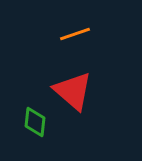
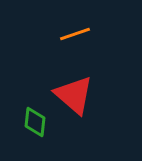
red triangle: moved 1 px right, 4 px down
